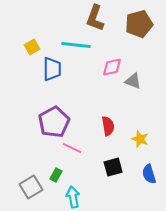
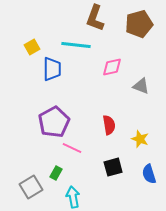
gray triangle: moved 8 px right, 5 px down
red semicircle: moved 1 px right, 1 px up
green rectangle: moved 2 px up
